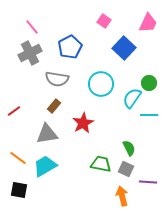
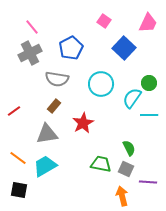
blue pentagon: moved 1 px right, 1 px down
